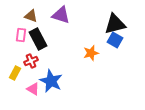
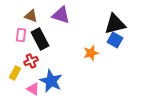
black rectangle: moved 2 px right
